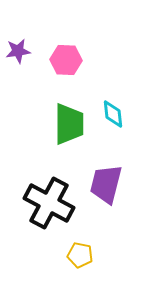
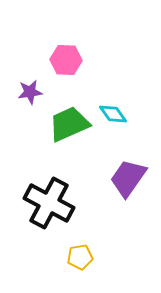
purple star: moved 12 px right, 41 px down
cyan diamond: rotated 28 degrees counterclockwise
green trapezoid: rotated 114 degrees counterclockwise
purple trapezoid: moved 22 px right, 6 px up; rotated 21 degrees clockwise
yellow pentagon: moved 2 px down; rotated 20 degrees counterclockwise
